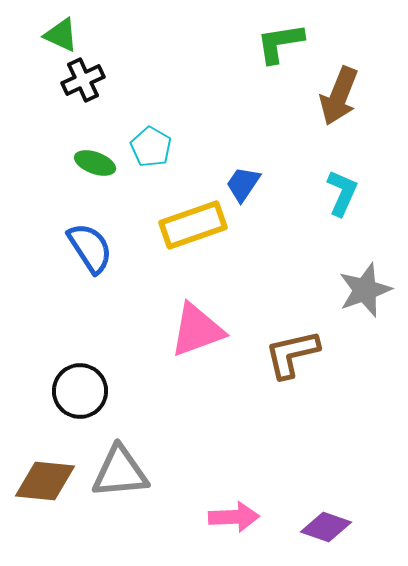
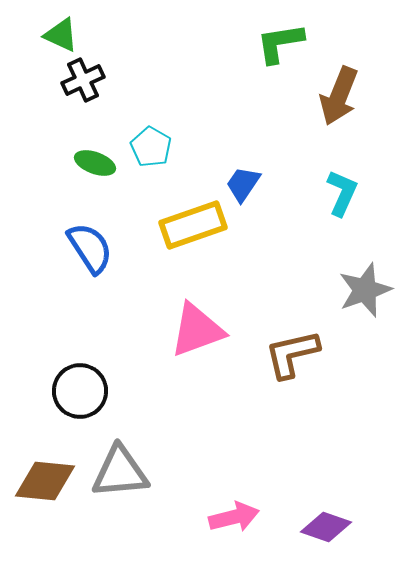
pink arrow: rotated 12 degrees counterclockwise
